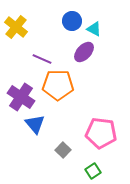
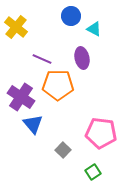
blue circle: moved 1 px left, 5 px up
purple ellipse: moved 2 px left, 6 px down; rotated 55 degrees counterclockwise
blue triangle: moved 2 px left
green square: moved 1 px down
